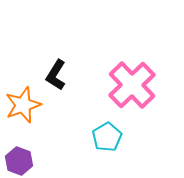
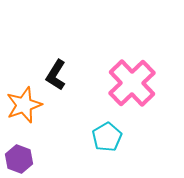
pink cross: moved 2 px up
orange star: moved 1 px right
purple hexagon: moved 2 px up
